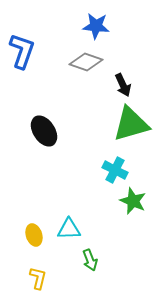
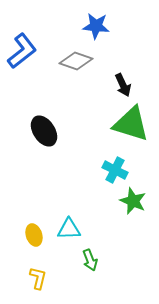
blue L-shape: rotated 33 degrees clockwise
gray diamond: moved 10 px left, 1 px up
green triangle: rotated 33 degrees clockwise
